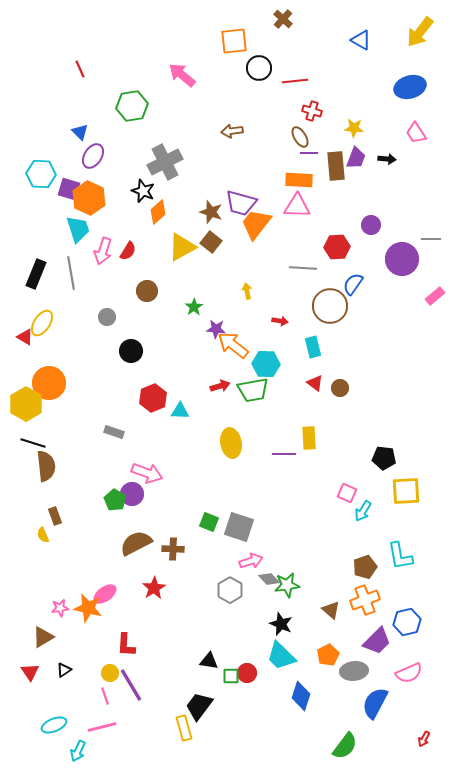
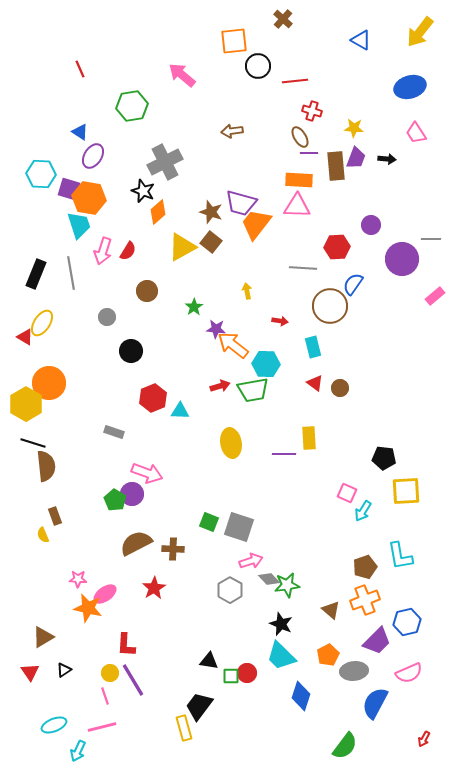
black circle at (259, 68): moved 1 px left, 2 px up
blue triangle at (80, 132): rotated 12 degrees counterclockwise
orange hexagon at (89, 198): rotated 16 degrees counterclockwise
cyan trapezoid at (78, 229): moved 1 px right, 4 px up
pink star at (60, 608): moved 18 px right, 29 px up; rotated 12 degrees clockwise
purple line at (131, 685): moved 2 px right, 5 px up
